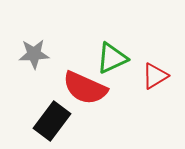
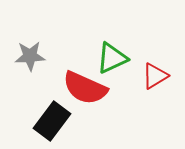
gray star: moved 4 px left, 2 px down
